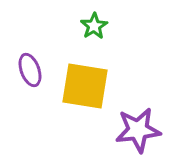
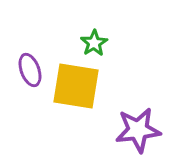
green star: moved 17 px down
yellow square: moved 9 px left
